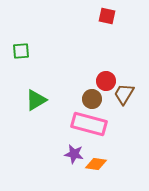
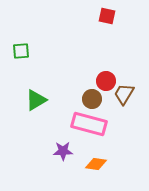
purple star: moved 11 px left, 3 px up; rotated 12 degrees counterclockwise
